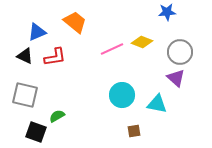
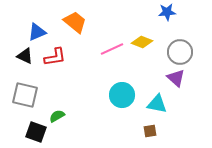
brown square: moved 16 px right
